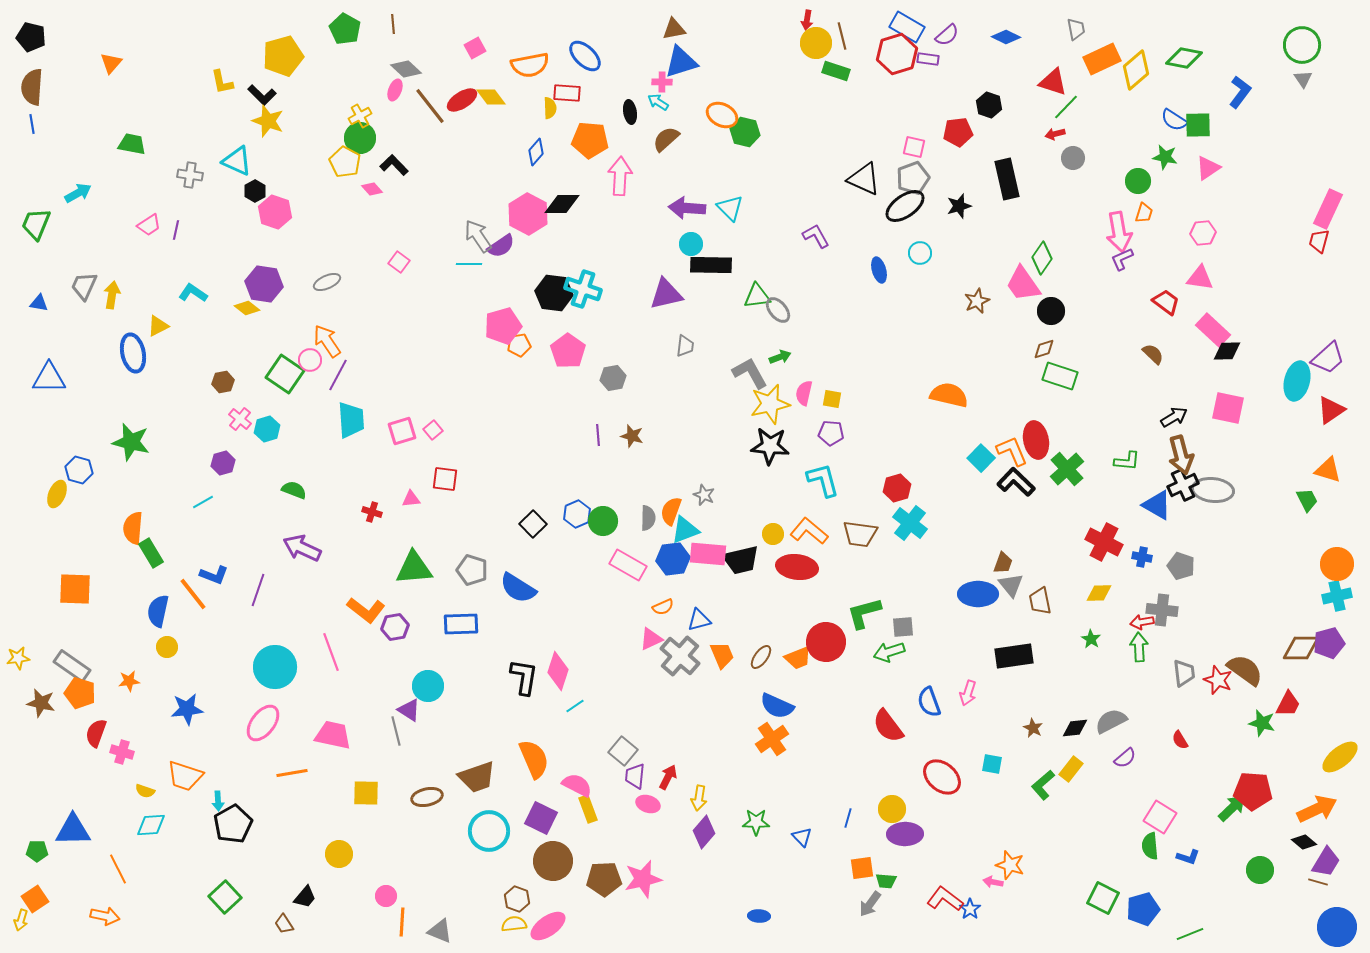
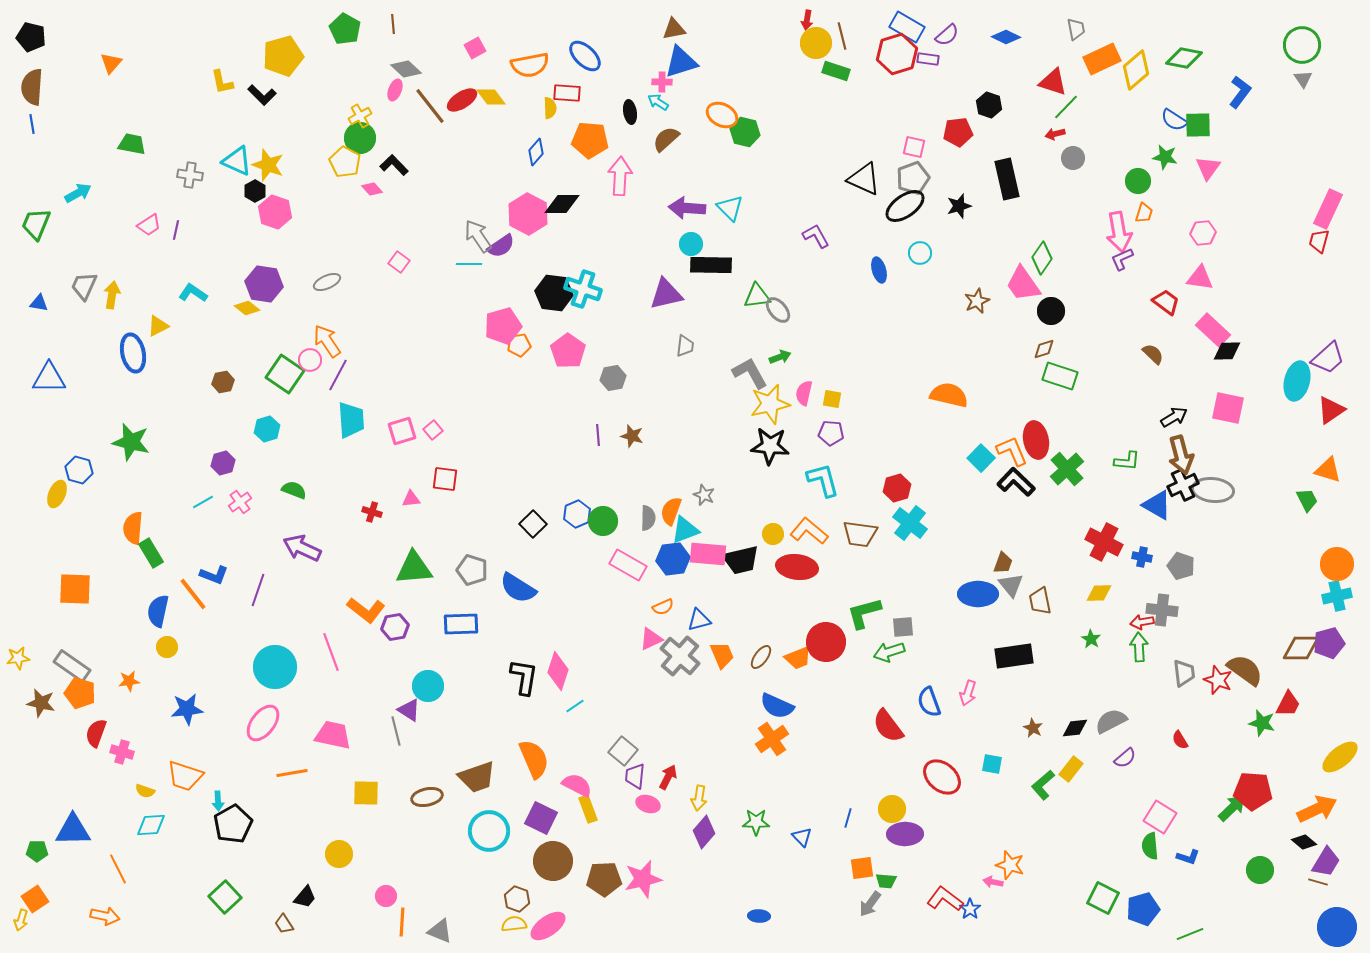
yellow star at (268, 121): moved 44 px down
pink triangle at (1208, 168): rotated 20 degrees counterclockwise
pink cross at (240, 419): moved 83 px down; rotated 15 degrees clockwise
